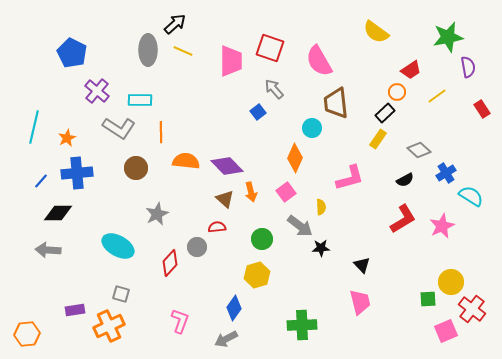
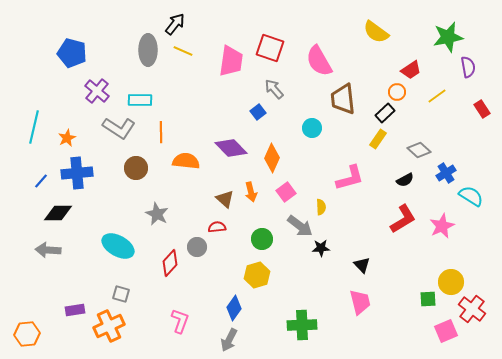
black arrow at (175, 24): rotated 10 degrees counterclockwise
blue pentagon at (72, 53): rotated 12 degrees counterclockwise
pink trapezoid at (231, 61): rotated 8 degrees clockwise
brown trapezoid at (336, 103): moved 7 px right, 4 px up
orange diamond at (295, 158): moved 23 px left
purple diamond at (227, 166): moved 4 px right, 18 px up
gray star at (157, 214): rotated 20 degrees counterclockwise
gray arrow at (226, 339): moved 3 px right, 1 px down; rotated 35 degrees counterclockwise
